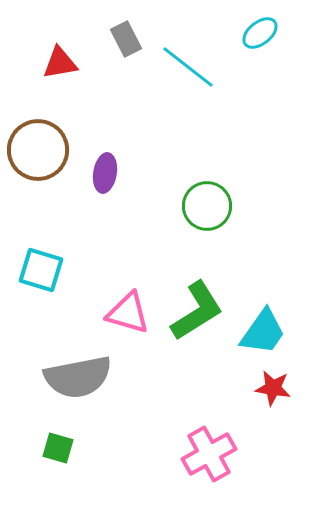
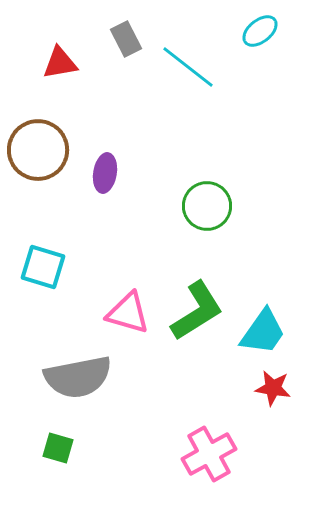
cyan ellipse: moved 2 px up
cyan square: moved 2 px right, 3 px up
